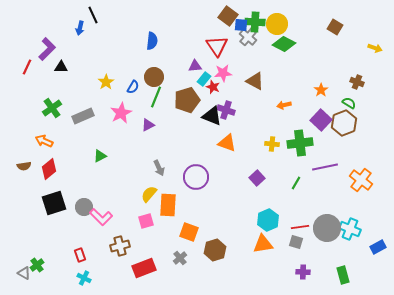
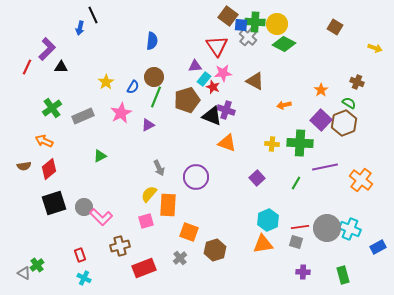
green cross at (300, 143): rotated 10 degrees clockwise
